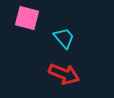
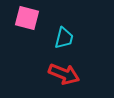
cyan trapezoid: rotated 55 degrees clockwise
